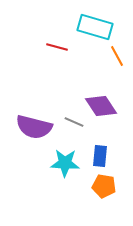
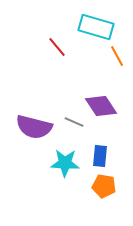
cyan rectangle: moved 1 px right
red line: rotated 35 degrees clockwise
